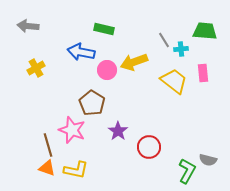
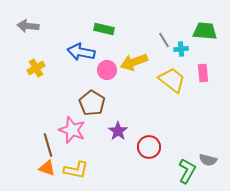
yellow trapezoid: moved 2 px left, 1 px up
